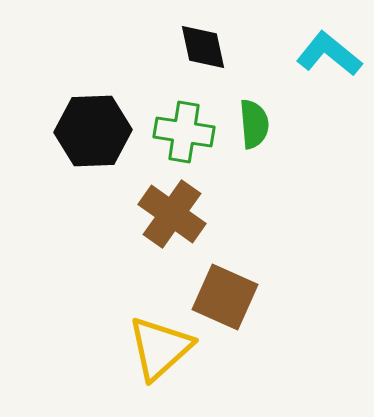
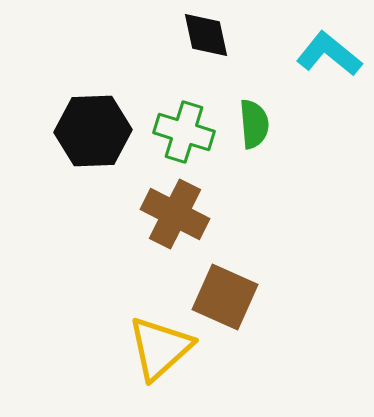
black diamond: moved 3 px right, 12 px up
green cross: rotated 8 degrees clockwise
brown cross: moved 3 px right; rotated 8 degrees counterclockwise
